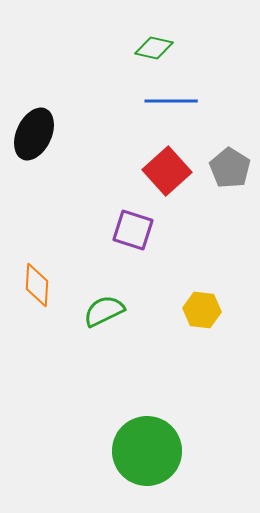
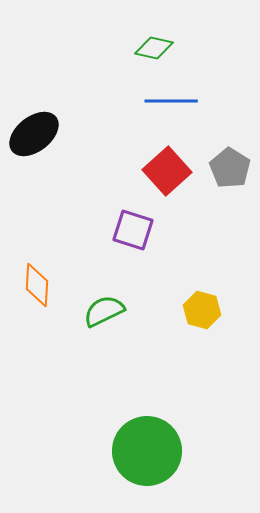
black ellipse: rotated 27 degrees clockwise
yellow hexagon: rotated 9 degrees clockwise
